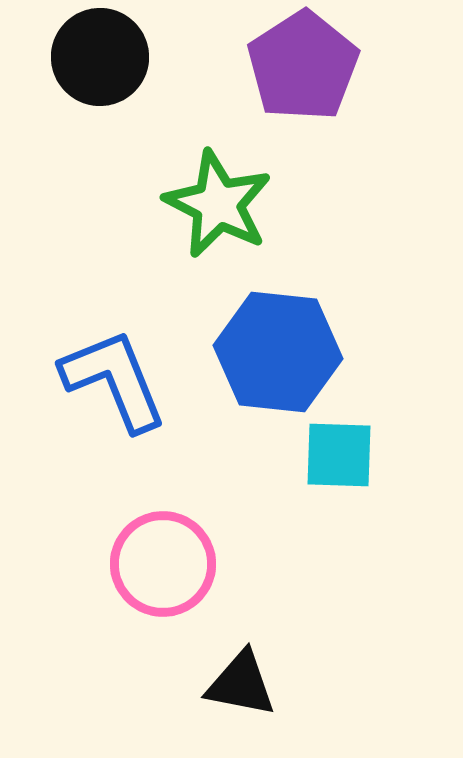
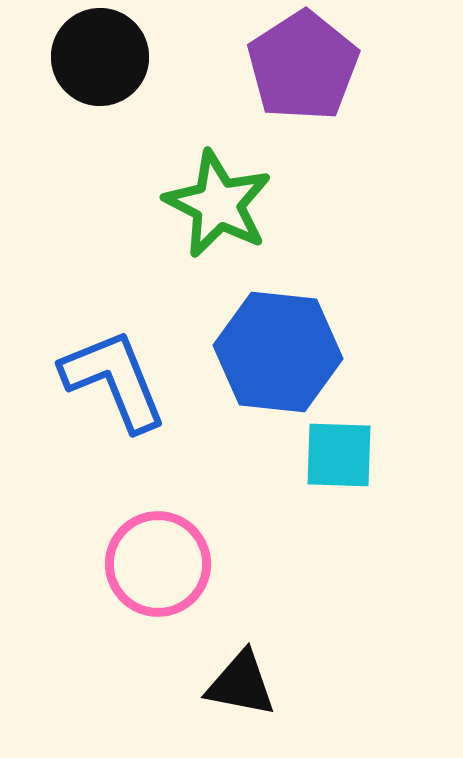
pink circle: moved 5 px left
